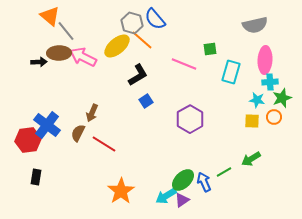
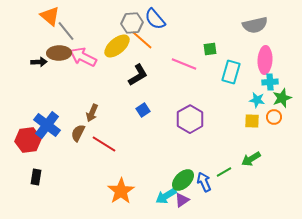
gray hexagon: rotated 20 degrees counterclockwise
blue square: moved 3 px left, 9 px down
